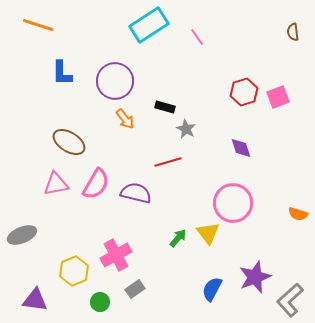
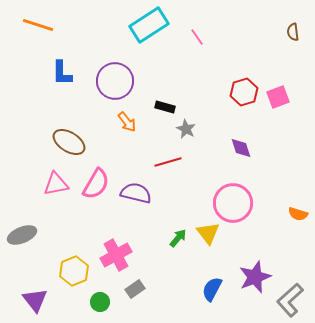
orange arrow: moved 2 px right, 3 px down
purple triangle: rotated 44 degrees clockwise
